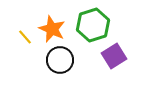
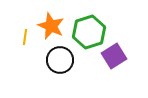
green hexagon: moved 4 px left, 7 px down
orange star: moved 1 px left, 3 px up
yellow line: rotated 49 degrees clockwise
